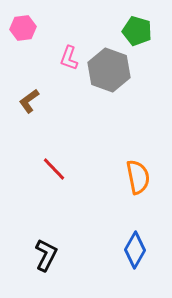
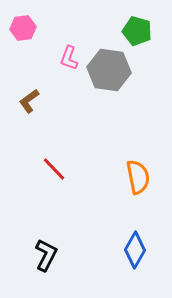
gray hexagon: rotated 12 degrees counterclockwise
